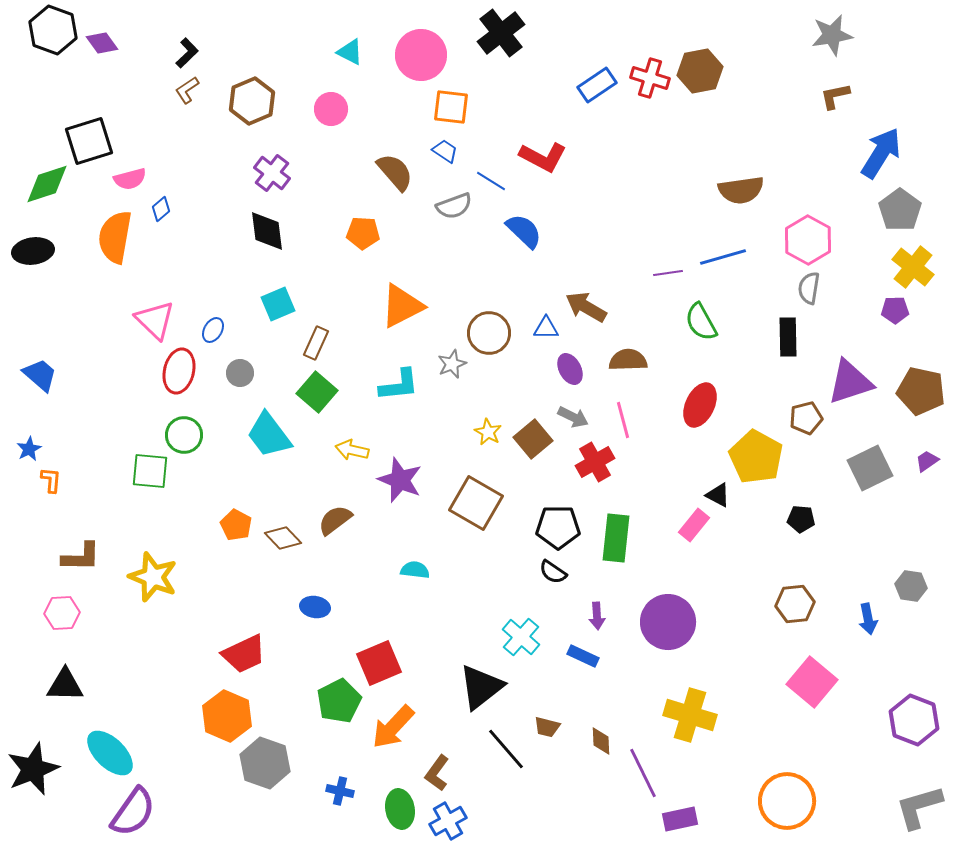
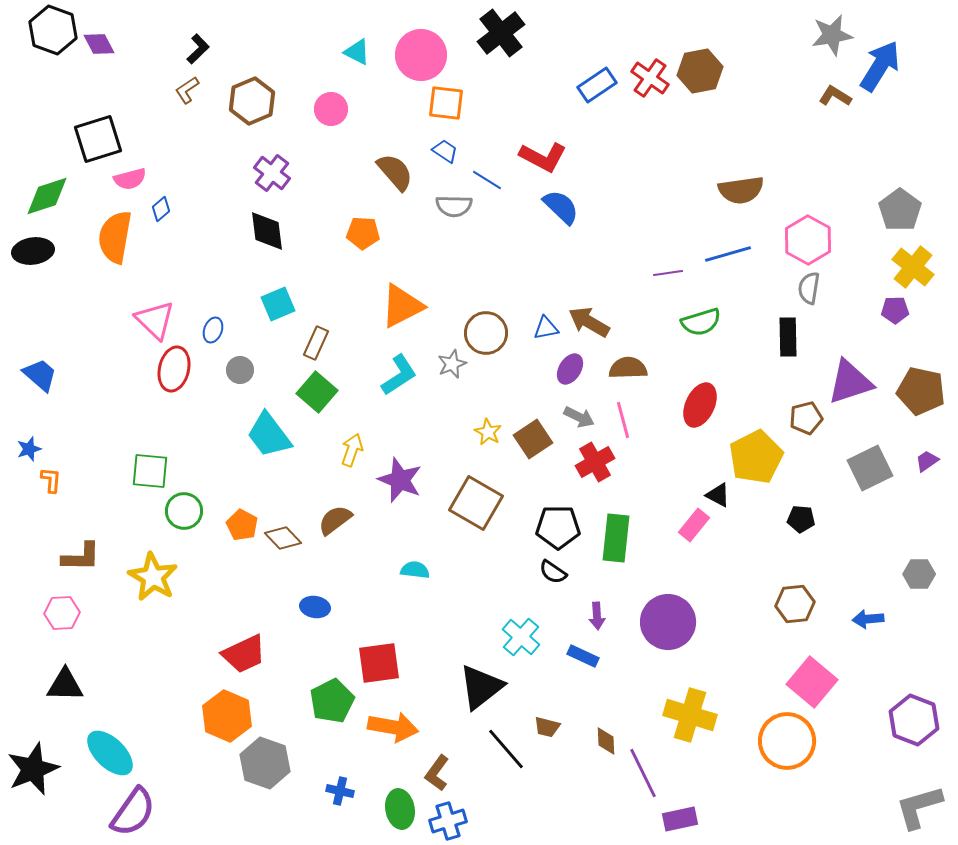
purple diamond at (102, 43): moved 3 px left, 1 px down; rotated 8 degrees clockwise
cyan triangle at (350, 52): moved 7 px right
black L-shape at (187, 53): moved 11 px right, 4 px up
red cross at (650, 78): rotated 18 degrees clockwise
brown L-shape at (835, 96): rotated 44 degrees clockwise
orange square at (451, 107): moved 5 px left, 4 px up
black square at (89, 141): moved 9 px right, 2 px up
blue arrow at (881, 153): moved 1 px left, 87 px up
blue line at (491, 181): moved 4 px left, 1 px up
green diamond at (47, 184): moved 12 px down
gray semicircle at (454, 206): rotated 21 degrees clockwise
blue semicircle at (524, 231): moved 37 px right, 24 px up
blue line at (723, 257): moved 5 px right, 3 px up
brown arrow at (586, 307): moved 3 px right, 15 px down
green semicircle at (701, 322): rotated 78 degrees counterclockwise
blue triangle at (546, 328): rotated 12 degrees counterclockwise
blue ellipse at (213, 330): rotated 10 degrees counterclockwise
brown circle at (489, 333): moved 3 px left
brown semicircle at (628, 360): moved 8 px down
purple ellipse at (570, 369): rotated 60 degrees clockwise
red ellipse at (179, 371): moved 5 px left, 2 px up
gray circle at (240, 373): moved 3 px up
cyan L-shape at (399, 385): moved 10 px up; rotated 27 degrees counterclockwise
gray arrow at (573, 417): moved 6 px right
green circle at (184, 435): moved 76 px down
brown square at (533, 439): rotated 6 degrees clockwise
blue star at (29, 449): rotated 10 degrees clockwise
yellow arrow at (352, 450): rotated 96 degrees clockwise
yellow pentagon at (756, 457): rotated 16 degrees clockwise
orange pentagon at (236, 525): moved 6 px right
yellow star at (153, 577): rotated 9 degrees clockwise
gray hexagon at (911, 586): moved 8 px right, 12 px up; rotated 8 degrees counterclockwise
blue arrow at (868, 619): rotated 96 degrees clockwise
red square at (379, 663): rotated 15 degrees clockwise
green pentagon at (339, 701): moved 7 px left
orange arrow at (393, 727): rotated 123 degrees counterclockwise
brown diamond at (601, 741): moved 5 px right
orange circle at (787, 801): moved 60 px up
blue cross at (448, 821): rotated 12 degrees clockwise
